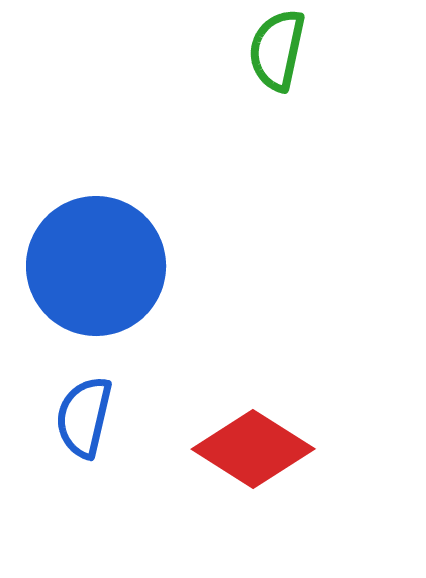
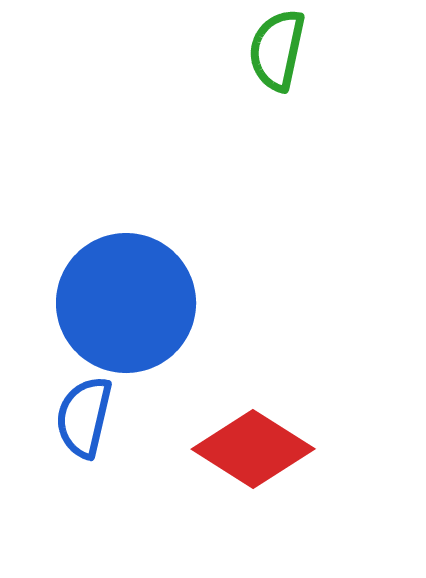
blue circle: moved 30 px right, 37 px down
